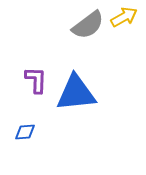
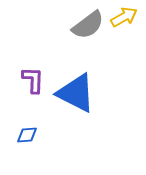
purple L-shape: moved 3 px left
blue triangle: rotated 33 degrees clockwise
blue diamond: moved 2 px right, 3 px down
